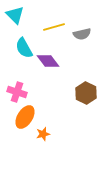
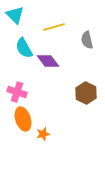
gray semicircle: moved 5 px right, 6 px down; rotated 90 degrees clockwise
orange ellipse: moved 2 px left, 2 px down; rotated 50 degrees counterclockwise
